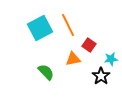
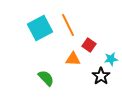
orange triangle: rotated 14 degrees clockwise
green semicircle: moved 6 px down
